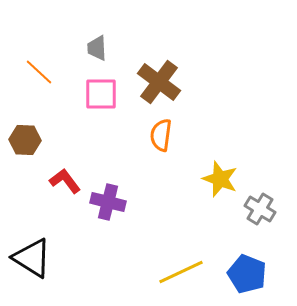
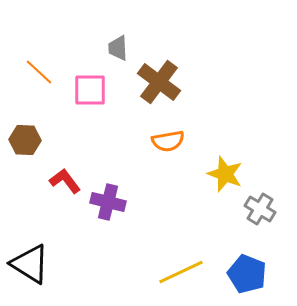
gray trapezoid: moved 21 px right
pink square: moved 11 px left, 4 px up
orange semicircle: moved 7 px right, 6 px down; rotated 108 degrees counterclockwise
yellow star: moved 5 px right, 5 px up
black triangle: moved 2 px left, 6 px down
